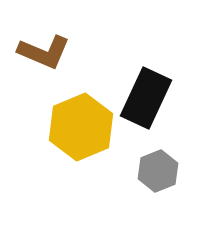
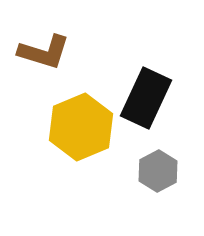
brown L-shape: rotated 6 degrees counterclockwise
gray hexagon: rotated 6 degrees counterclockwise
